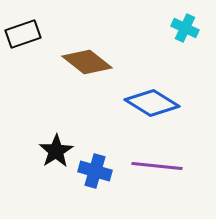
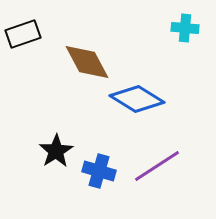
cyan cross: rotated 20 degrees counterclockwise
brown diamond: rotated 24 degrees clockwise
blue diamond: moved 15 px left, 4 px up
purple line: rotated 39 degrees counterclockwise
blue cross: moved 4 px right
